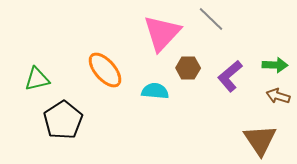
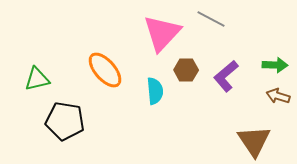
gray line: rotated 16 degrees counterclockwise
brown hexagon: moved 2 px left, 2 px down
purple L-shape: moved 4 px left
cyan semicircle: rotated 80 degrees clockwise
black pentagon: moved 2 px right, 1 px down; rotated 30 degrees counterclockwise
brown triangle: moved 6 px left, 1 px down
